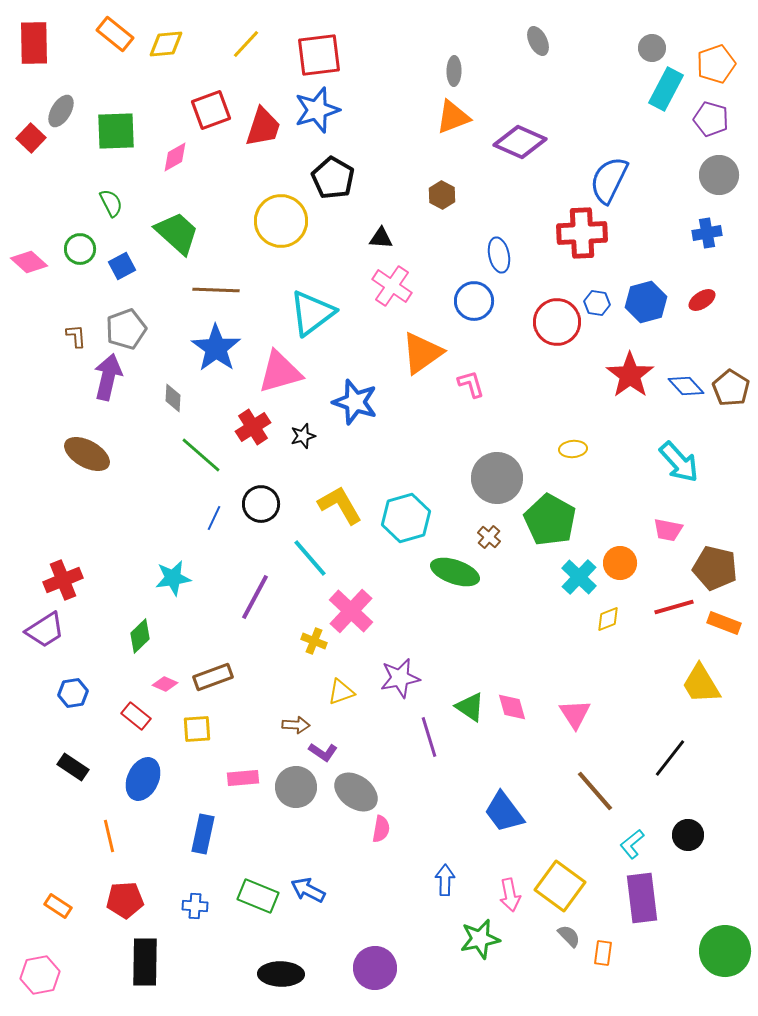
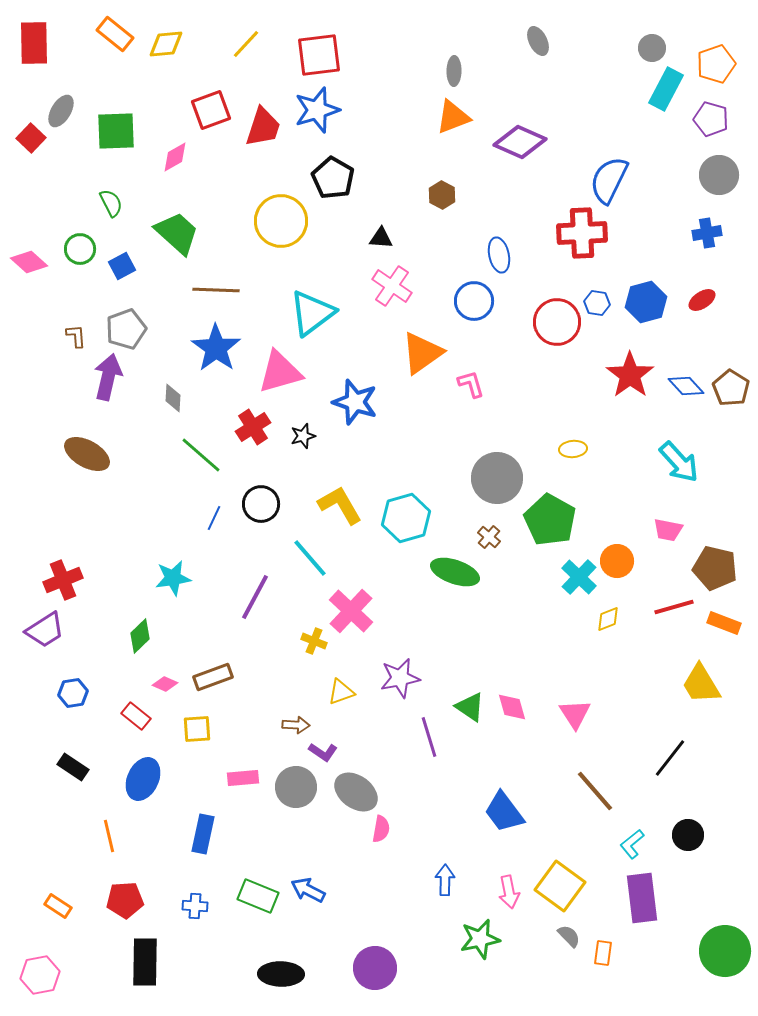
orange circle at (620, 563): moved 3 px left, 2 px up
pink arrow at (510, 895): moved 1 px left, 3 px up
